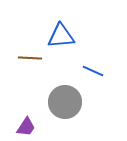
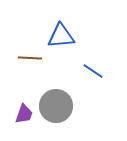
blue line: rotated 10 degrees clockwise
gray circle: moved 9 px left, 4 px down
purple trapezoid: moved 2 px left, 13 px up; rotated 15 degrees counterclockwise
